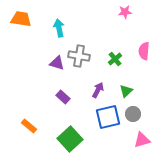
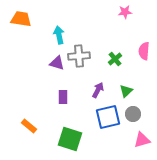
cyan arrow: moved 7 px down
gray cross: rotated 15 degrees counterclockwise
purple rectangle: rotated 48 degrees clockwise
green square: rotated 30 degrees counterclockwise
